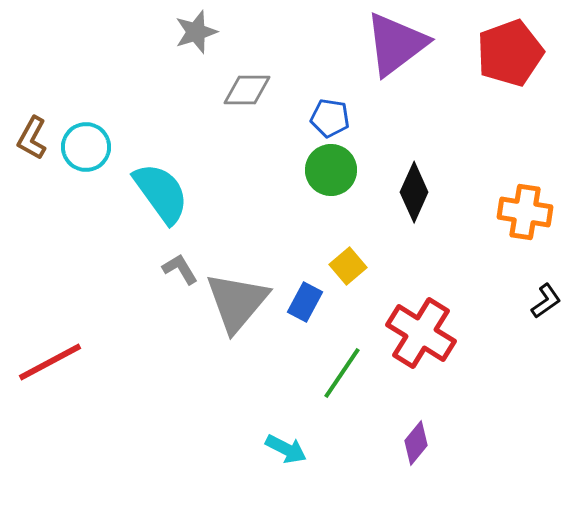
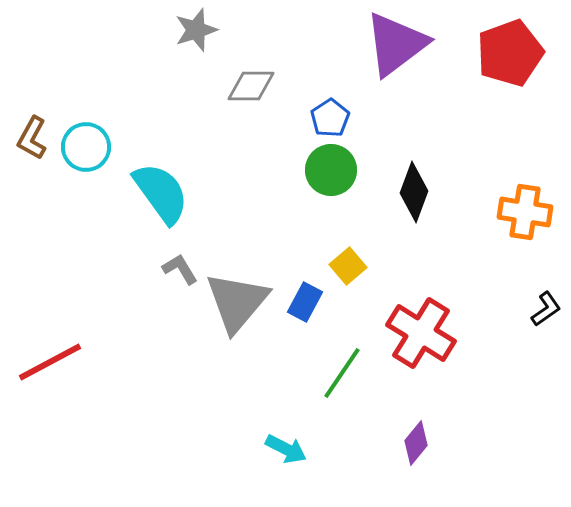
gray star: moved 2 px up
gray diamond: moved 4 px right, 4 px up
blue pentagon: rotated 30 degrees clockwise
black diamond: rotated 4 degrees counterclockwise
black L-shape: moved 8 px down
